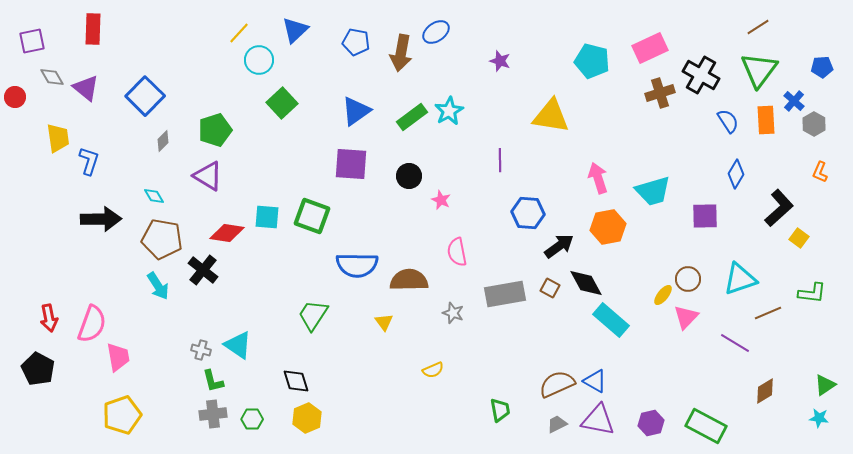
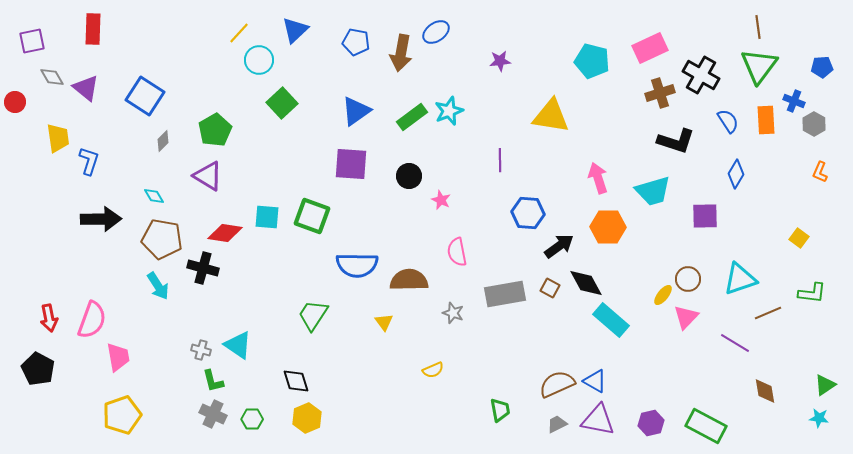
brown line at (758, 27): rotated 65 degrees counterclockwise
purple star at (500, 61): rotated 25 degrees counterclockwise
green triangle at (759, 70): moved 4 px up
blue square at (145, 96): rotated 12 degrees counterclockwise
red circle at (15, 97): moved 5 px down
blue cross at (794, 101): rotated 20 degrees counterclockwise
cyan star at (449, 111): rotated 8 degrees clockwise
green pentagon at (215, 130): rotated 12 degrees counterclockwise
black L-shape at (779, 208): moved 103 px left, 67 px up; rotated 60 degrees clockwise
orange hexagon at (608, 227): rotated 12 degrees clockwise
red diamond at (227, 233): moved 2 px left
black cross at (203, 270): moved 2 px up; rotated 24 degrees counterclockwise
pink semicircle at (92, 324): moved 4 px up
brown diamond at (765, 391): rotated 68 degrees counterclockwise
gray cross at (213, 414): rotated 32 degrees clockwise
